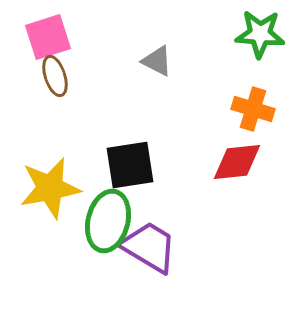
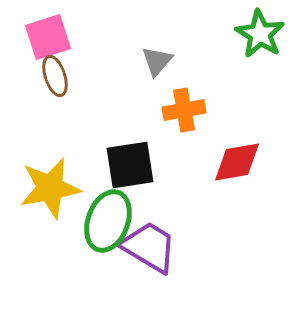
green star: rotated 27 degrees clockwise
gray triangle: rotated 44 degrees clockwise
orange cross: moved 69 px left, 1 px down; rotated 27 degrees counterclockwise
red diamond: rotated 4 degrees counterclockwise
green ellipse: rotated 6 degrees clockwise
